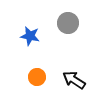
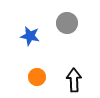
gray circle: moved 1 px left
black arrow: rotated 55 degrees clockwise
